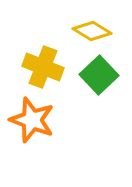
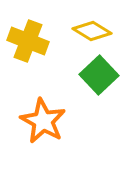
yellow cross: moved 15 px left, 26 px up
orange star: moved 11 px right, 1 px down; rotated 9 degrees clockwise
